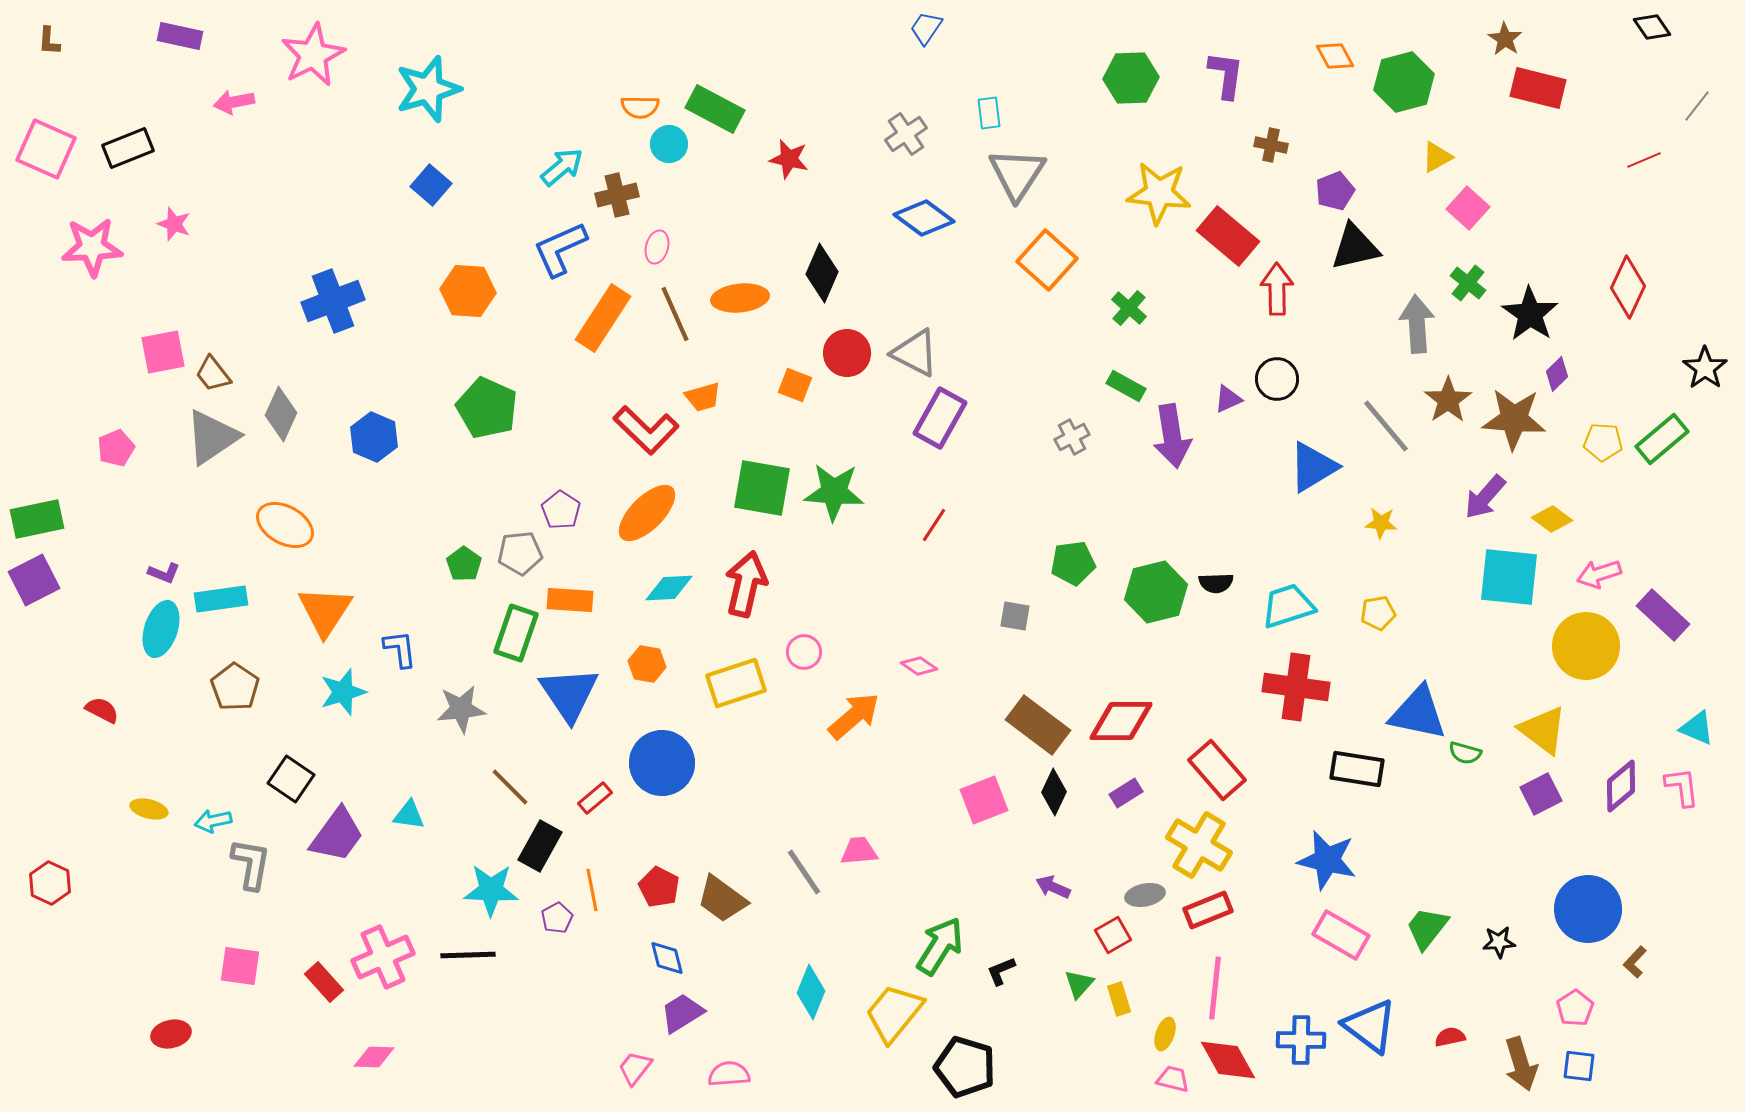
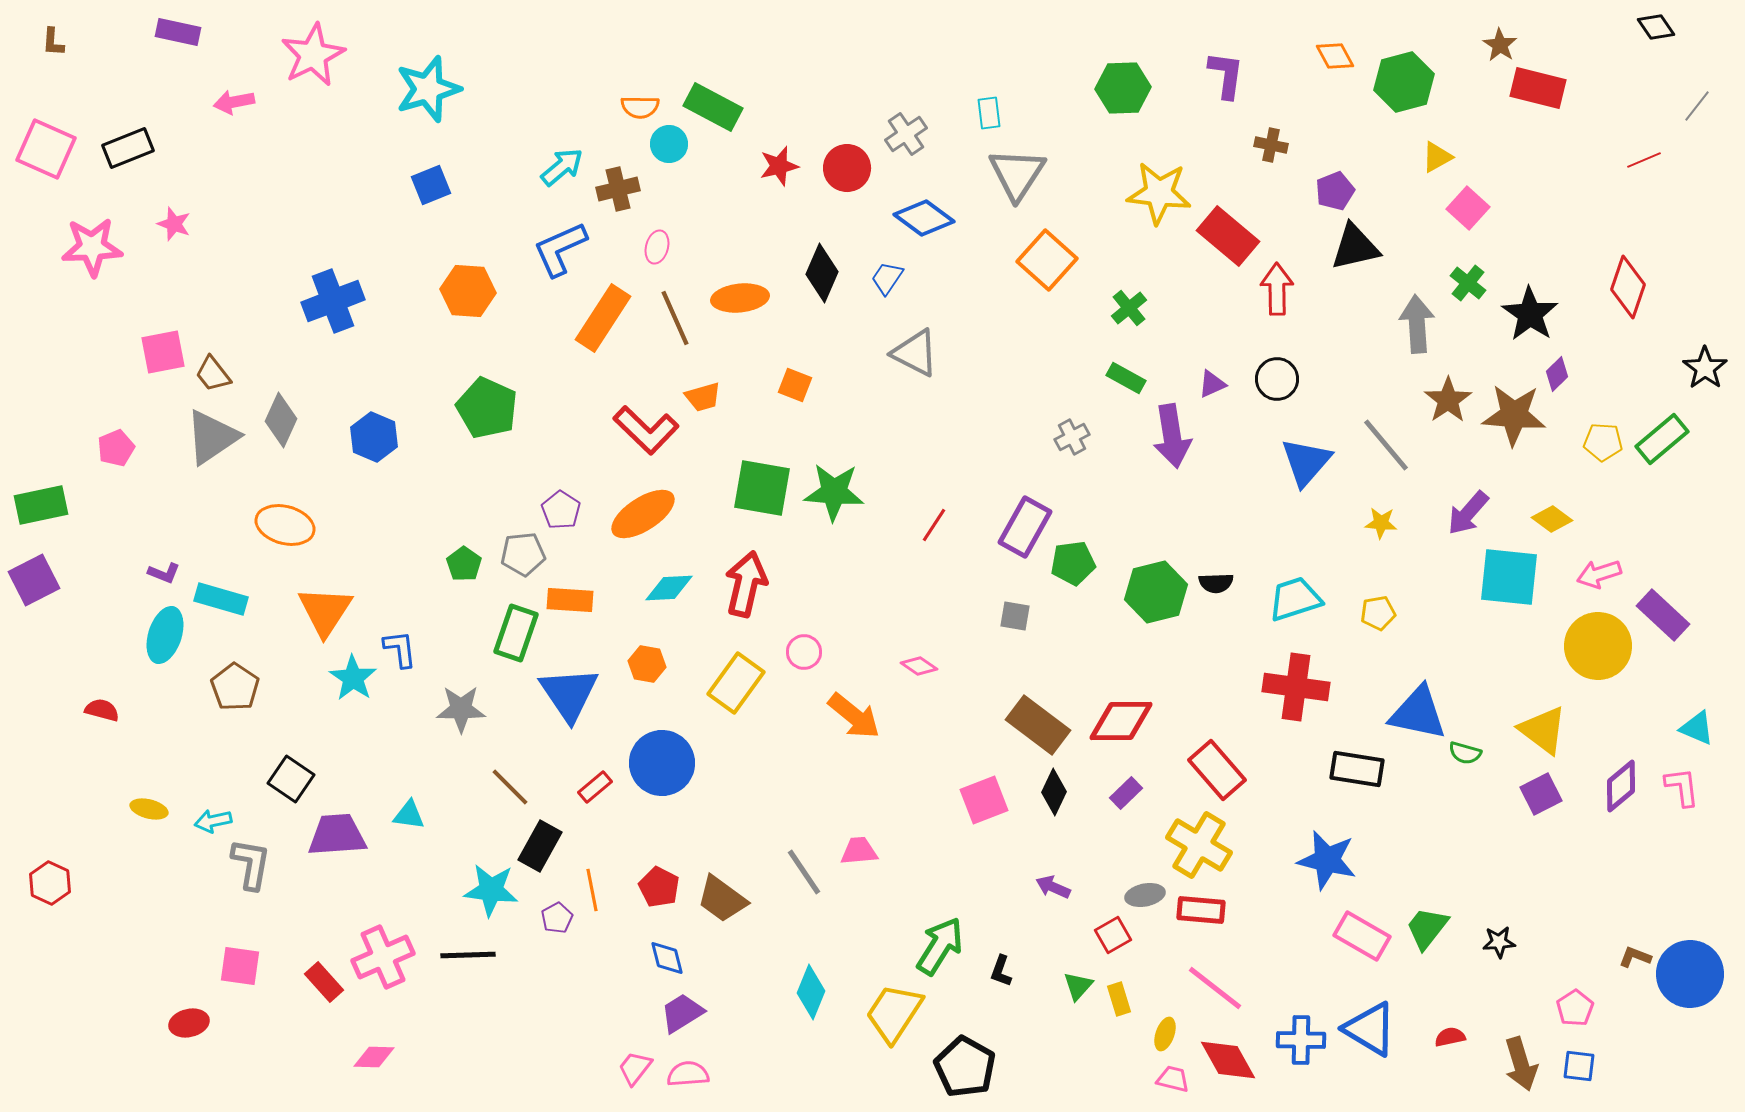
black diamond at (1652, 27): moved 4 px right
blue trapezoid at (926, 28): moved 39 px left, 250 px down
purple rectangle at (180, 36): moved 2 px left, 4 px up
brown star at (1505, 39): moved 5 px left, 6 px down
brown L-shape at (49, 41): moved 4 px right, 1 px down
green hexagon at (1131, 78): moved 8 px left, 10 px down
green rectangle at (715, 109): moved 2 px left, 2 px up
red star at (789, 159): moved 10 px left, 7 px down; rotated 27 degrees counterclockwise
blue square at (431, 185): rotated 27 degrees clockwise
brown cross at (617, 195): moved 1 px right, 6 px up
red diamond at (1628, 287): rotated 6 degrees counterclockwise
green cross at (1129, 308): rotated 9 degrees clockwise
brown line at (675, 314): moved 4 px down
red circle at (847, 353): moved 185 px up
green rectangle at (1126, 386): moved 8 px up
purple triangle at (1228, 399): moved 16 px left, 15 px up
gray diamond at (281, 414): moved 6 px down
purple rectangle at (940, 418): moved 85 px right, 109 px down
brown star at (1514, 419): moved 4 px up
gray line at (1386, 426): moved 19 px down
blue triangle at (1313, 467): moved 7 px left, 5 px up; rotated 18 degrees counterclockwise
purple arrow at (1485, 497): moved 17 px left, 16 px down
orange ellipse at (647, 513): moved 4 px left, 1 px down; rotated 12 degrees clockwise
green rectangle at (37, 519): moved 4 px right, 14 px up
orange ellipse at (285, 525): rotated 14 degrees counterclockwise
gray pentagon at (520, 553): moved 3 px right, 1 px down
cyan rectangle at (221, 599): rotated 24 degrees clockwise
cyan trapezoid at (1288, 606): moved 7 px right, 7 px up
cyan ellipse at (161, 629): moved 4 px right, 6 px down
yellow circle at (1586, 646): moved 12 px right
yellow rectangle at (736, 683): rotated 36 degrees counterclockwise
cyan star at (343, 692): moved 10 px right, 14 px up; rotated 21 degrees counterclockwise
gray star at (461, 709): rotated 6 degrees clockwise
red semicircle at (102, 710): rotated 12 degrees counterclockwise
orange arrow at (854, 716): rotated 80 degrees clockwise
purple rectangle at (1126, 793): rotated 12 degrees counterclockwise
red rectangle at (595, 798): moved 11 px up
purple trapezoid at (337, 835): rotated 130 degrees counterclockwise
cyan star at (491, 890): rotated 4 degrees clockwise
blue circle at (1588, 909): moved 102 px right, 65 px down
red rectangle at (1208, 910): moved 7 px left; rotated 27 degrees clockwise
pink rectangle at (1341, 935): moved 21 px right, 1 px down
brown L-shape at (1635, 962): moved 5 px up; rotated 68 degrees clockwise
black L-shape at (1001, 971): rotated 48 degrees counterclockwise
green triangle at (1079, 984): moved 1 px left, 2 px down
pink line at (1215, 988): rotated 58 degrees counterclockwise
yellow trapezoid at (894, 1013): rotated 6 degrees counterclockwise
blue triangle at (1370, 1026): moved 3 px down; rotated 6 degrees counterclockwise
red ellipse at (171, 1034): moved 18 px right, 11 px up
black pentagon at (965, 1067): rotated 12 degrees clockwise
pink semicircle at (729, 1074): moved 41 px left
